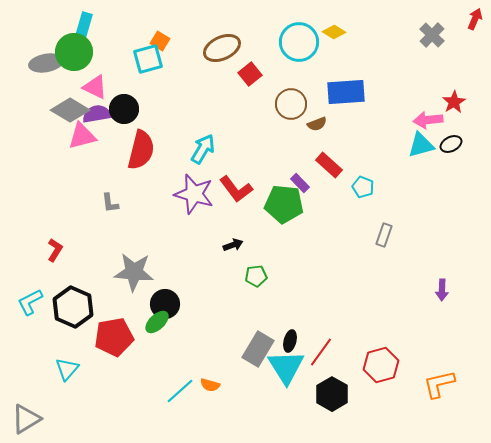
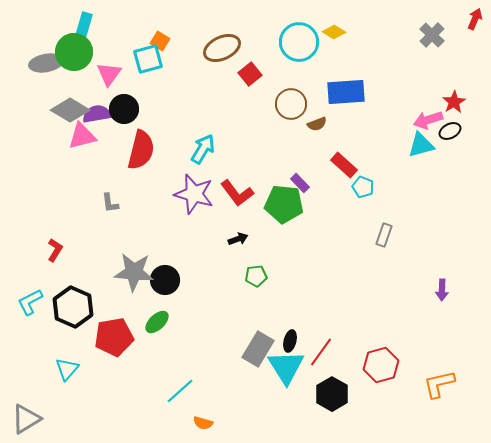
pink triangle at (95, 87): moved 14 px right, 13 px up; rotated 40 degrees clockwise
pink arrow at (428, 120): rotated 12 degrees counterclockwise
black ellipse at (451, 144): moved 1 px left, 13 px up
red rectangle at (329, 165): moved 15 px right
red L-shape at (236, 189): moved 1 px right, 4 px down
black arrow at (233, 245): moved 5 px right, 6 px up
black circle at (165, 304): moved 24 px up
orange semicircle at (210, 385): moved 7 px left, 38 px down
